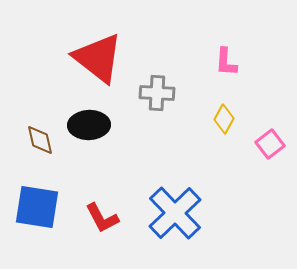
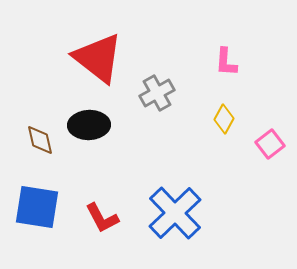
gray cross: rotated 32 degrees counterclockwise
